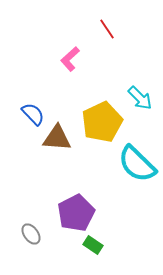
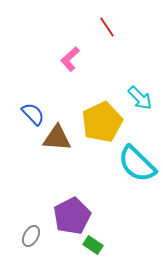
red line: moved 2 px up
purple pentagon: moved 4 px left, 3 px down
gray ellipse: moved 2 px down; rotated 65 degrees clockwise
